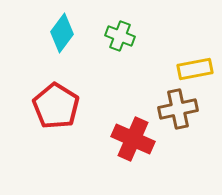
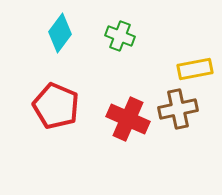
cyan diamond: moved 2 px left
red pentagon: rotated 9 degrees counterclockwise
red cross: moved 5 px left, 20 px up
